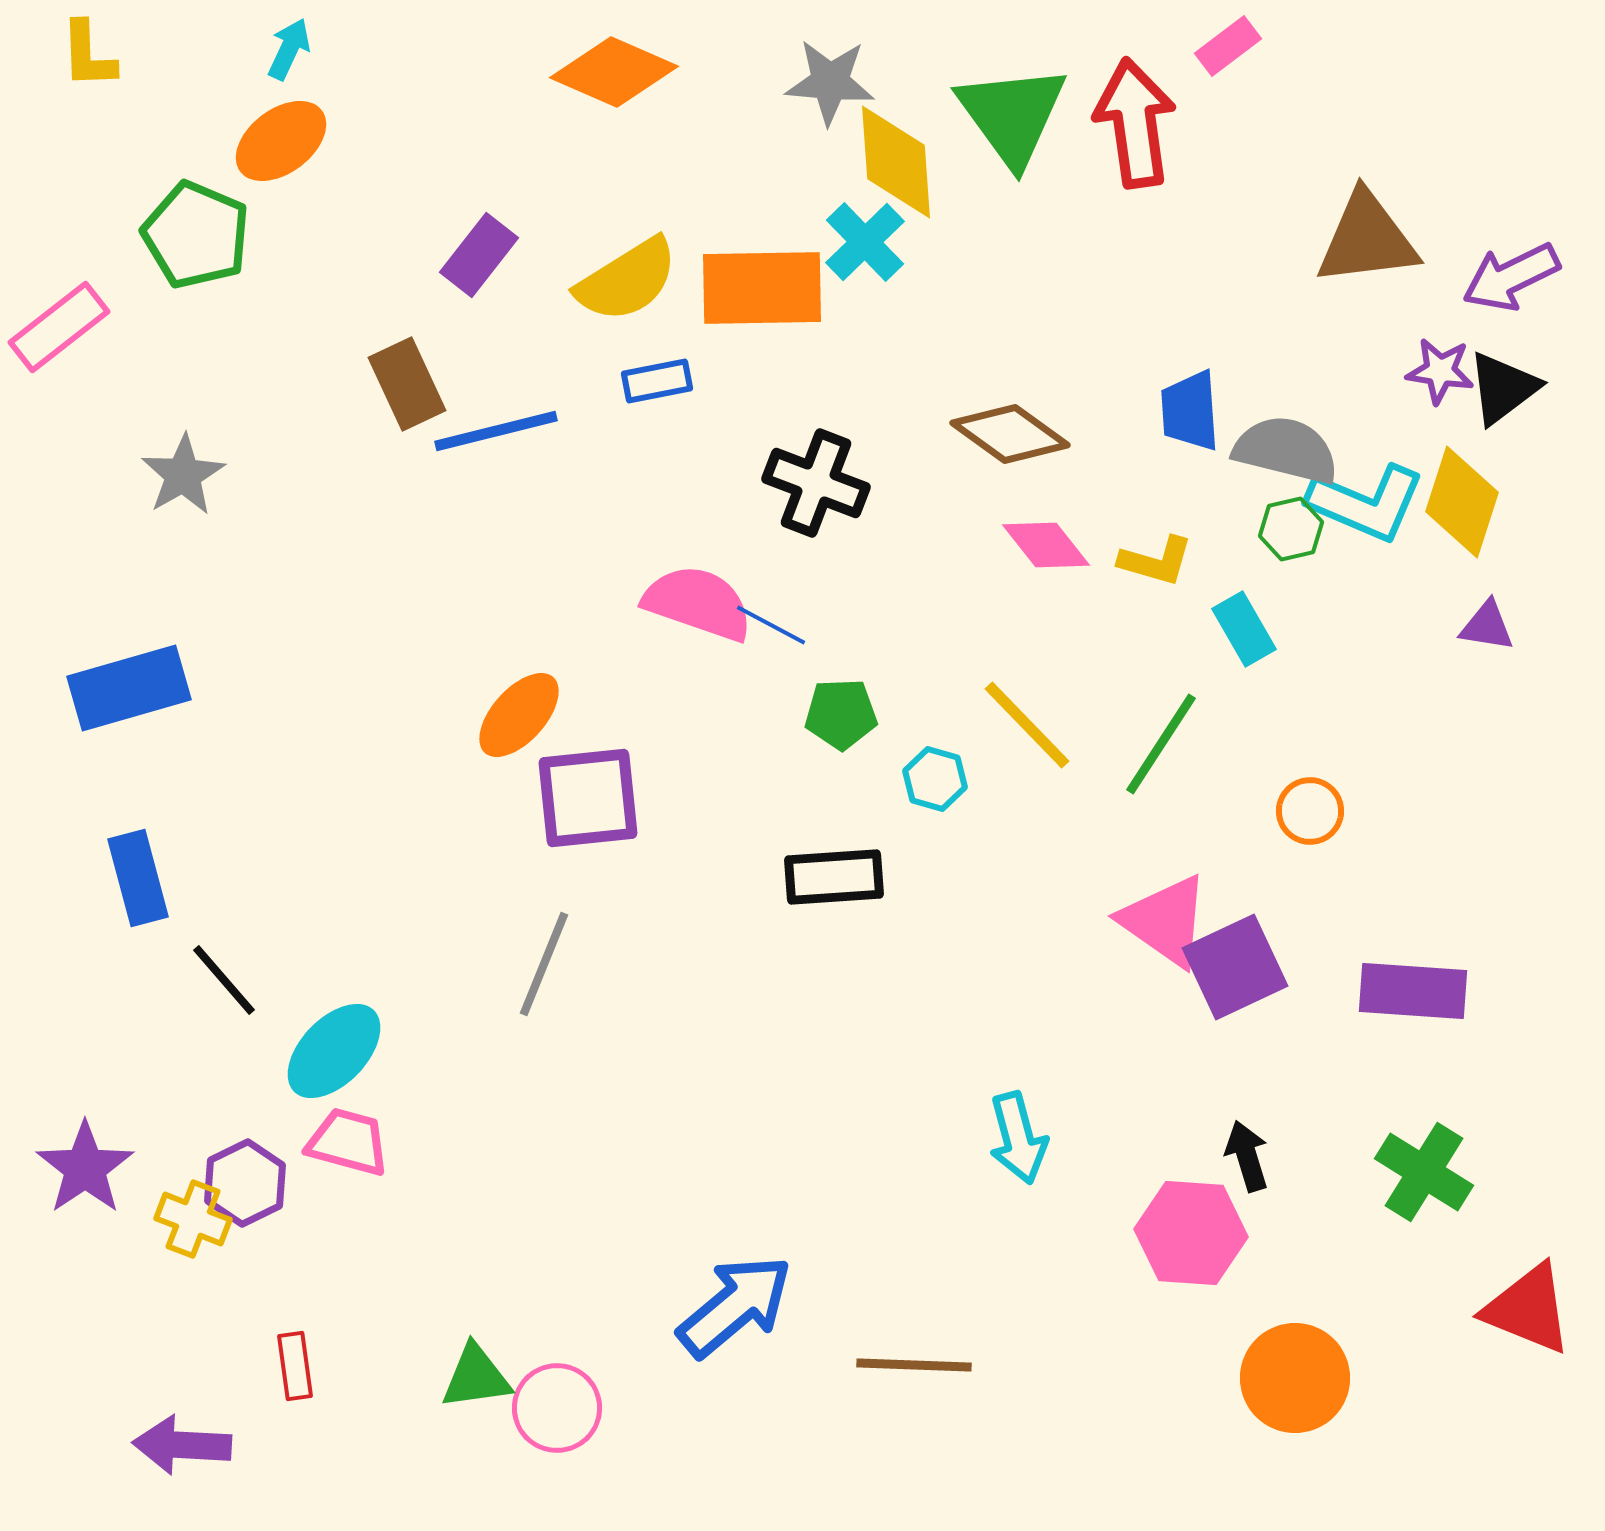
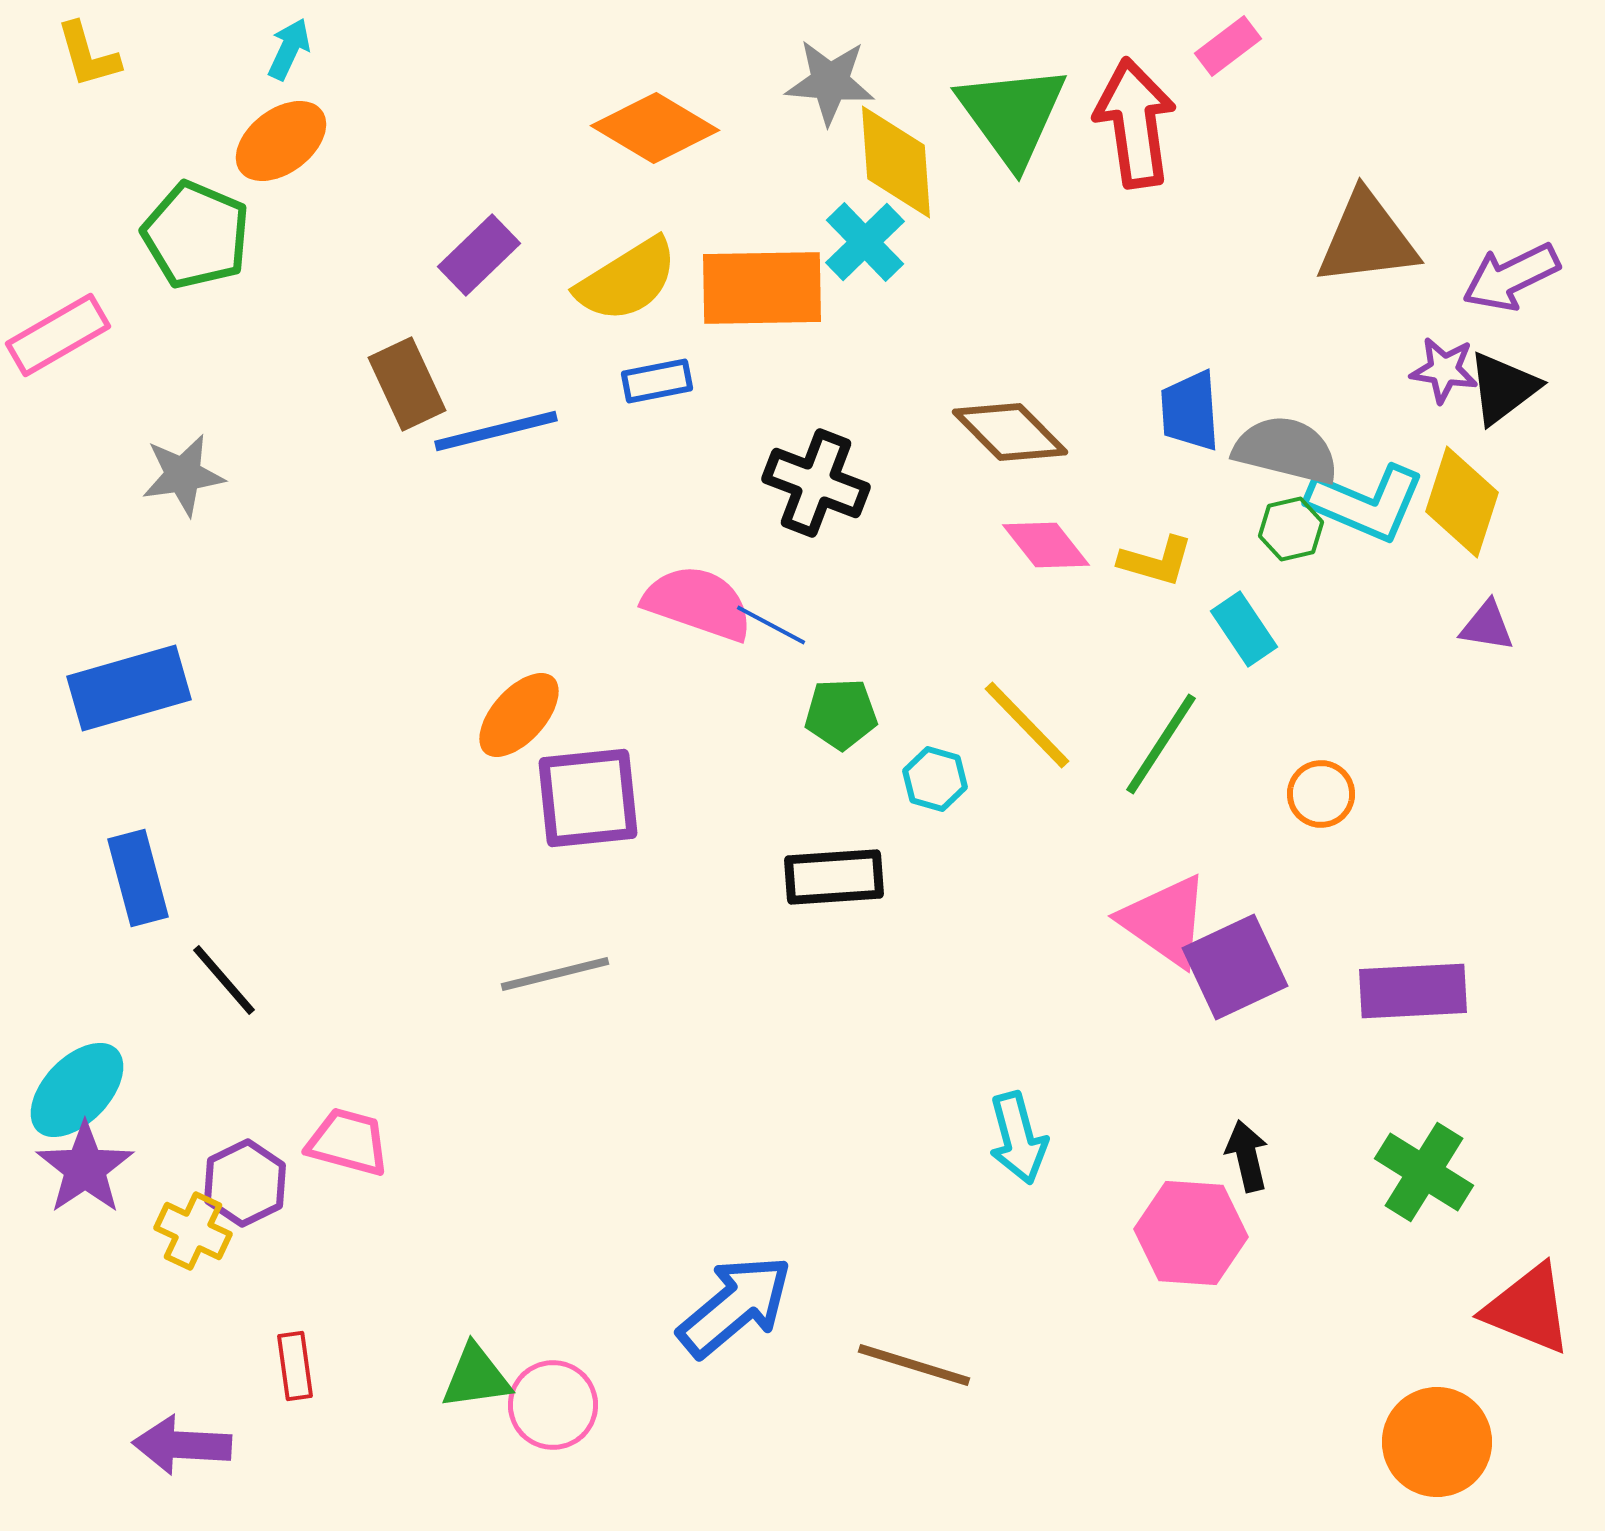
yellow L-shape at (88, 55): rotated 14 degrees counterclockwise
orange diamond at (614, 72): moved 41 px right, 56 px down; rotated 7 degrees clockwise
purple rectangle at (479, 255): rotated 8 degrees clockwise
pink rectangle at (59, 327): moved 1 px left, 8 px down; rotated 8 degrees clockwise
purple star at (1440, 371): moved 4 px right, 1 px up
brown diamond at (1010, 434): moved 2 px up; rotated 9 degrees clockwise
gray star at (183, 475): rotated 22 degrees clockwise
cyan rectangle at (1244, 629): rotated 4 degrees counterclockwise
orange circle at (1310, 811): moved 11 px right, 17 px up
gray line at (544, 964): moved 11 px right, 10 px down; rotated 54 degrees clockwise
purple rectangle at (1413, 991): rotated 7 degrees counterclockwise
cyan ellipse at (334, 1051): moved 257 px left, 39 px down
black arrow at (1247, 1156): rotated 4 degrees clockwise
yellow cross at (193, 1219): moved 12 px down; rotated 4 degrees clockwise
brown line at (914, 1365): rotated 15 degrees clockwise
orange circle at (1295, 1378): moved 142 px right, 64 px down
pink circle at (557, 1408): moved 4 px left, 3 px up
